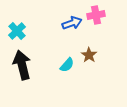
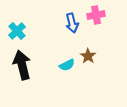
blue arrow: rotated 96 degrees clockwise
brown star: moved 1 px left, 1 px down
cyan semicircle: rotated 21 degrees clockwise
